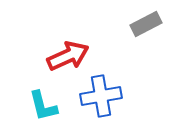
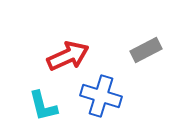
gray rectangle: moved 26 px down
blue cross: rotated 27 degrees clockwise
